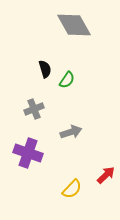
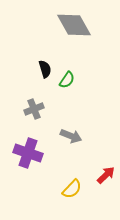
gray arrow: moved 4 px down; rotated 40 degrees clockwise
